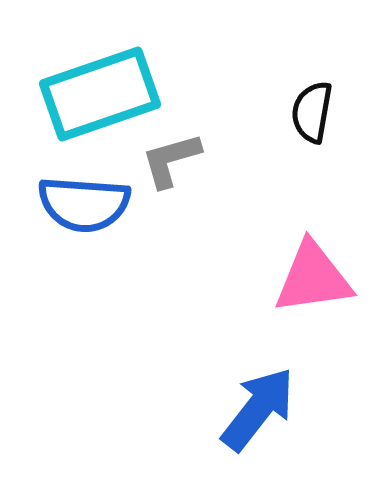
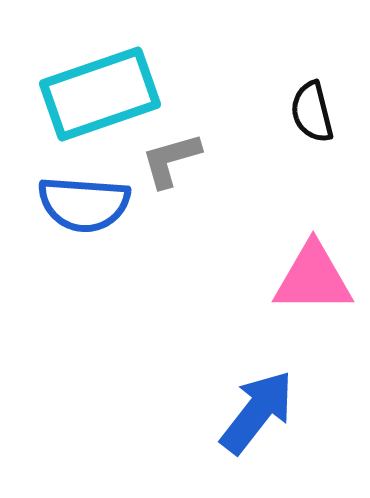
black semicircle: rotated 24 degrees counterclockwise
pink triangle: rotated 8 degrees clockwise
blue arrow: moved 1 px left, 3 px down
